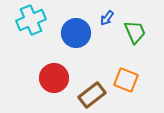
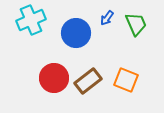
green trapezoid: moved 1 px right, 8 px up
brown rectangle: moved 4 px left, 14 px up
